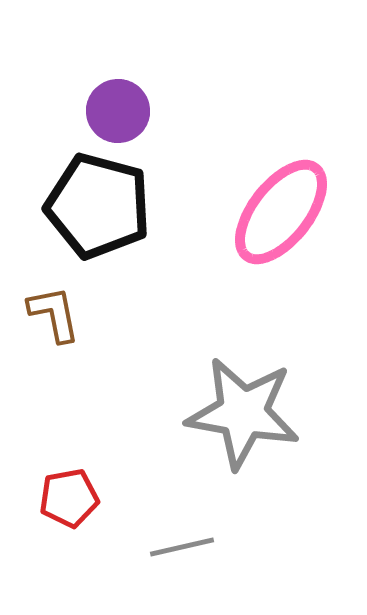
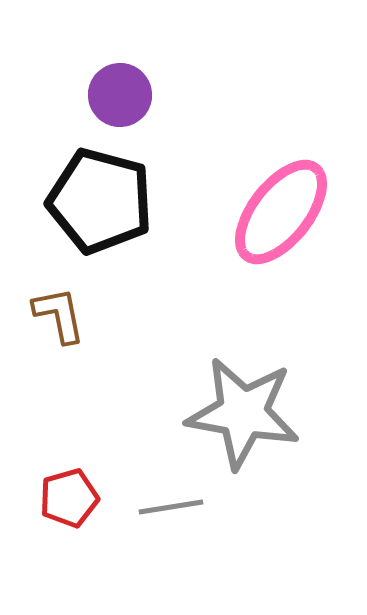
purple circle: moved 2 px right, 16 px up
black pentagon: moved 2 px right, 5 px up
brown L-shape: moved 5 px right, 1 px down
red pentagon: rotated 6 degrees counterclockwise
gray line: moved 11 px left, 40 px up; rotated 4 degrees clockwise
